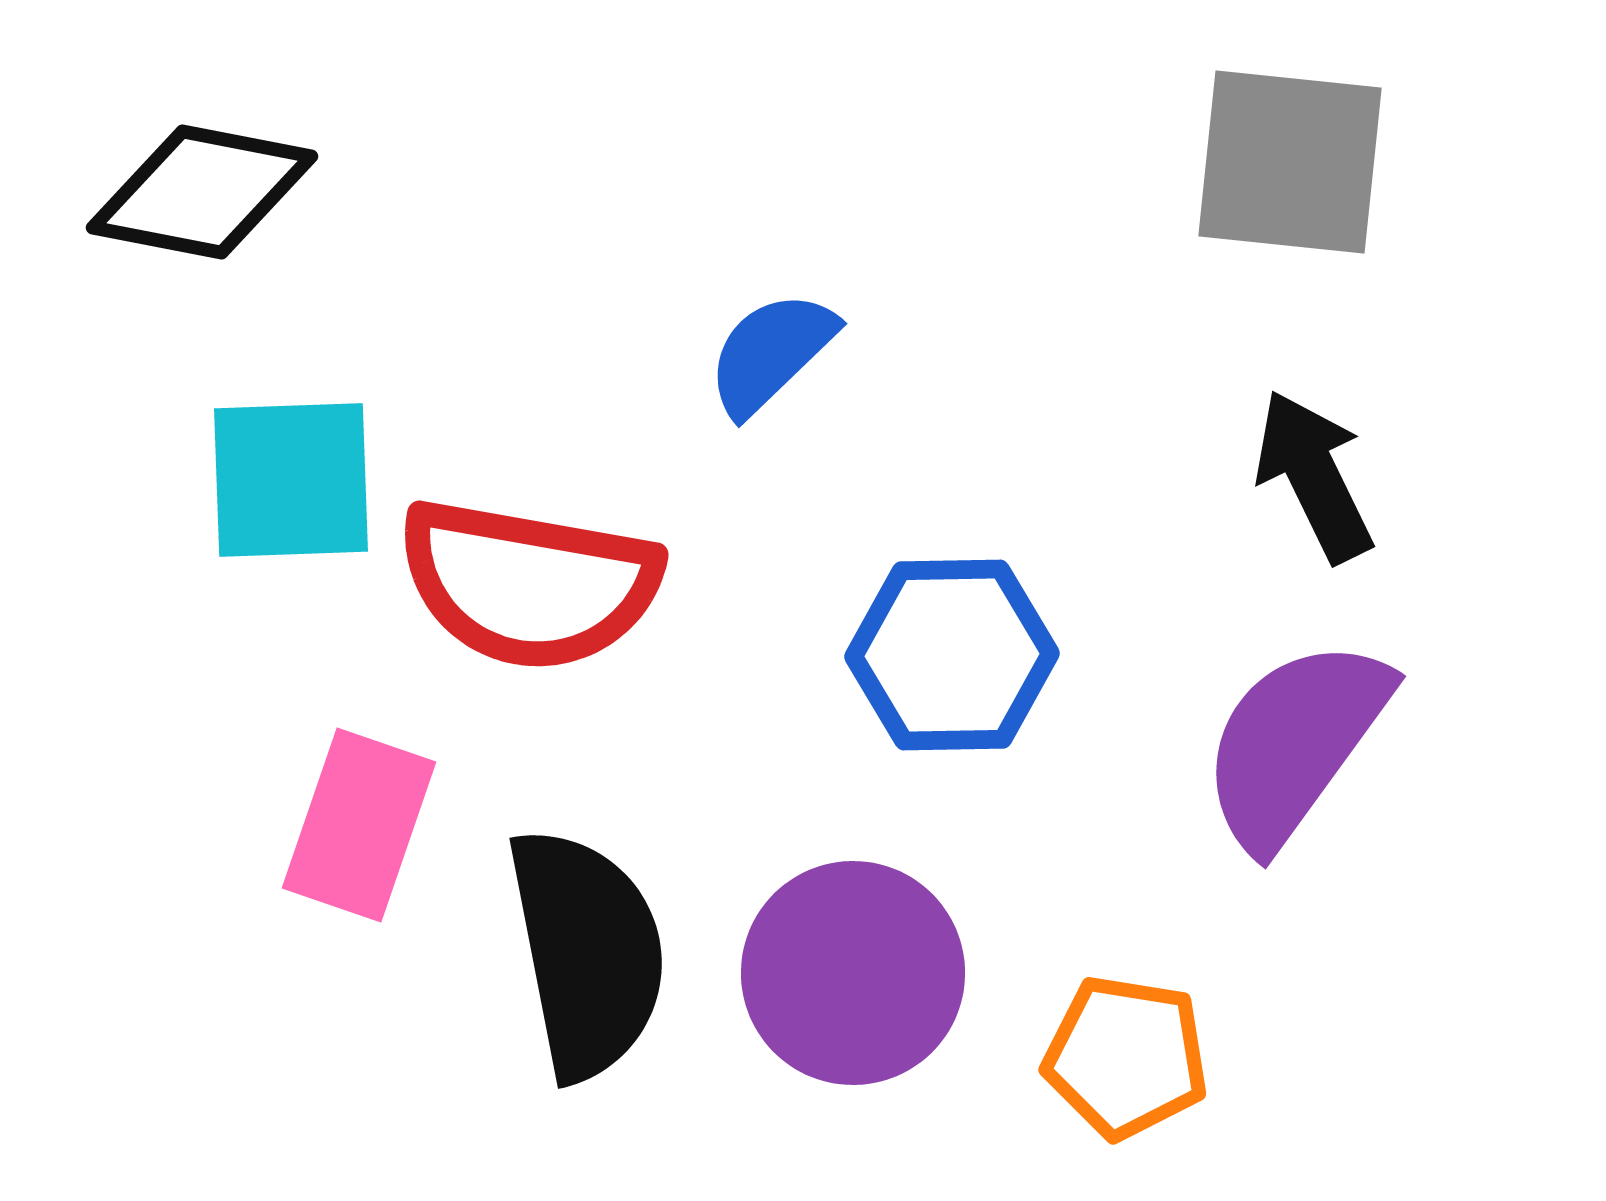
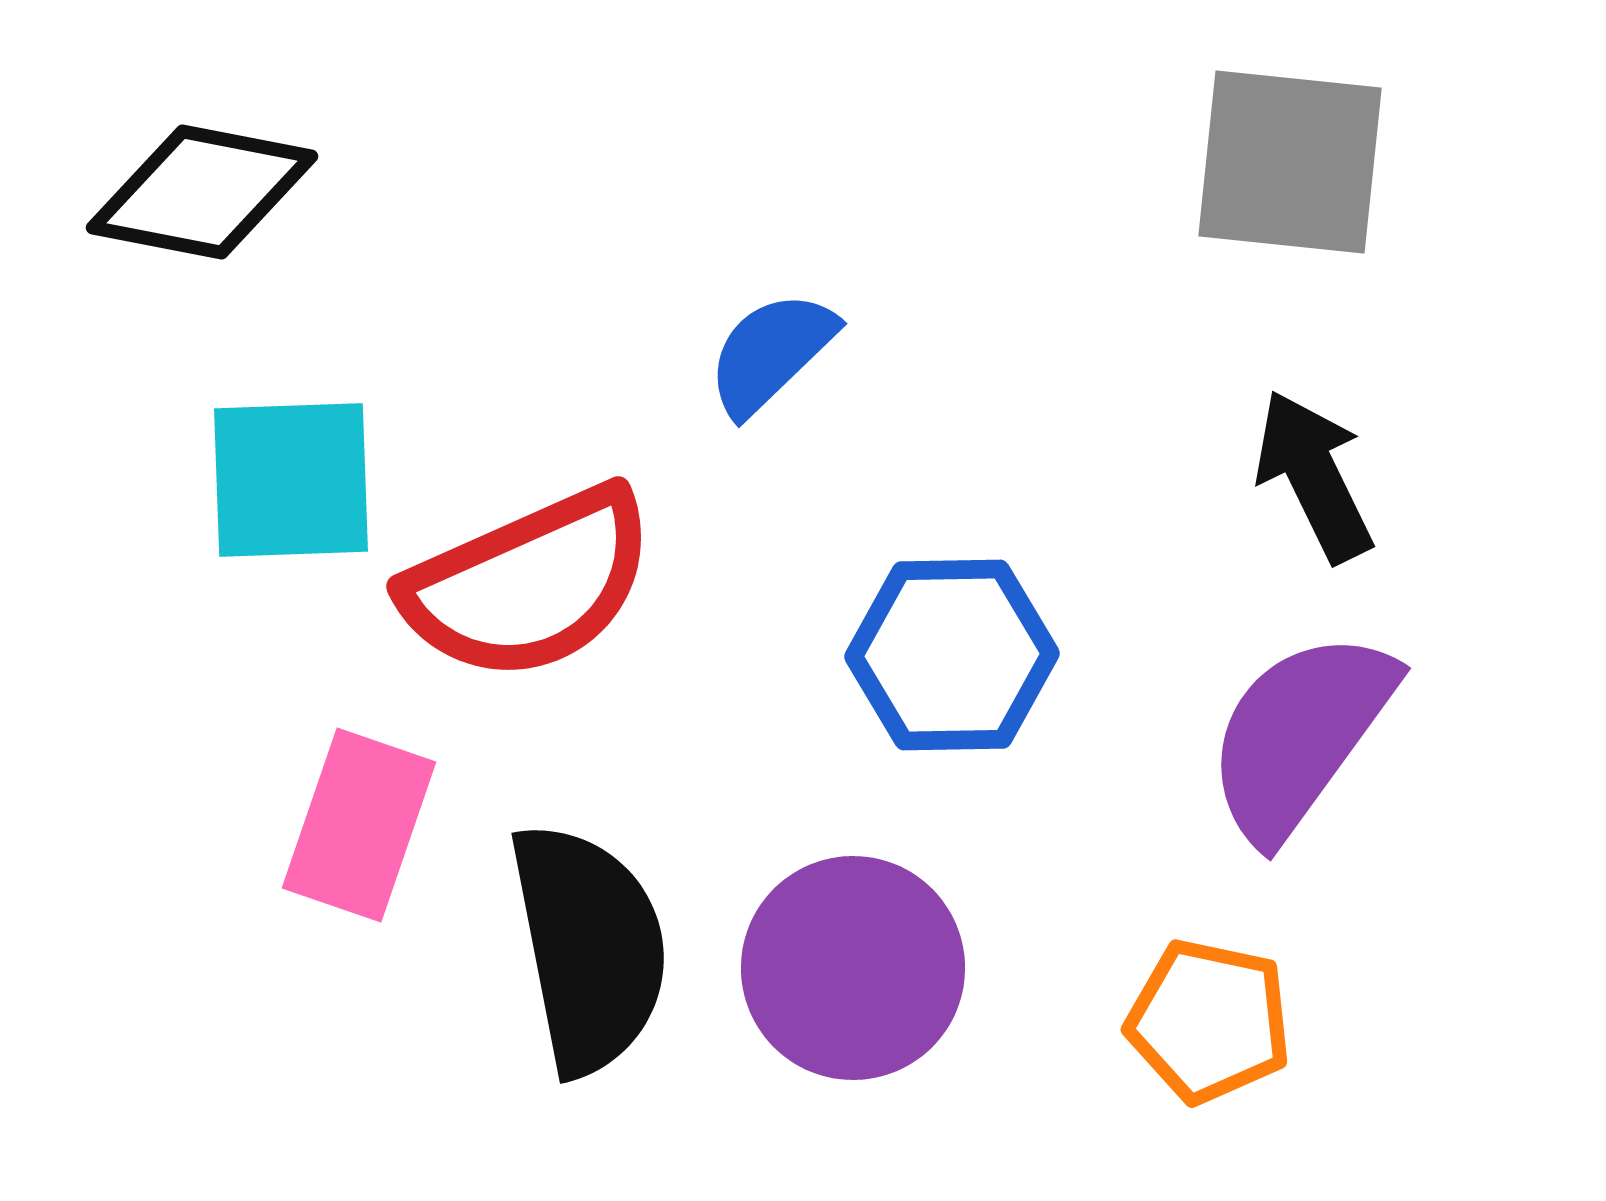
red semicircle: rotated 34 degrees counterclockwise
purple semicircle: moved 5 px right, 8 px up
black semicircle: moved 2 px right, 5 px up
purple circle: moved 5 px up
orange pentagon: moved 83 px right, 36 px up; rotated 3 degrees clockwise
